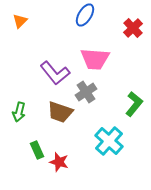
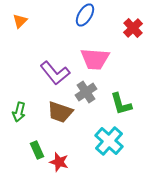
green L-shape: moved 13 px left; rotated 125 degrees clockwise
